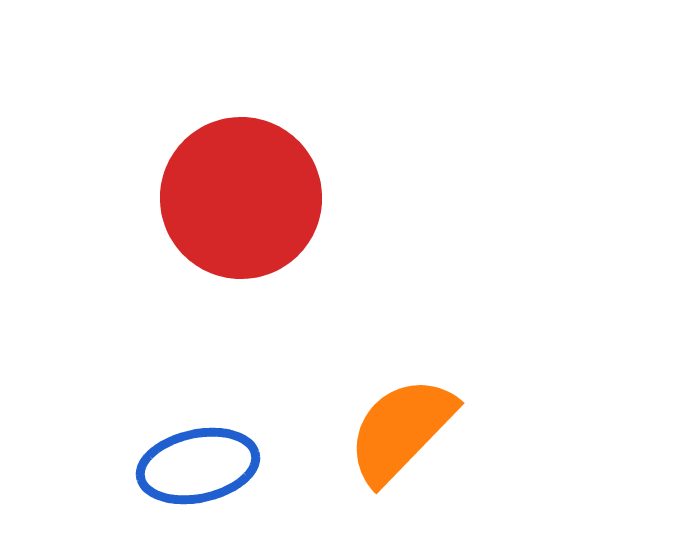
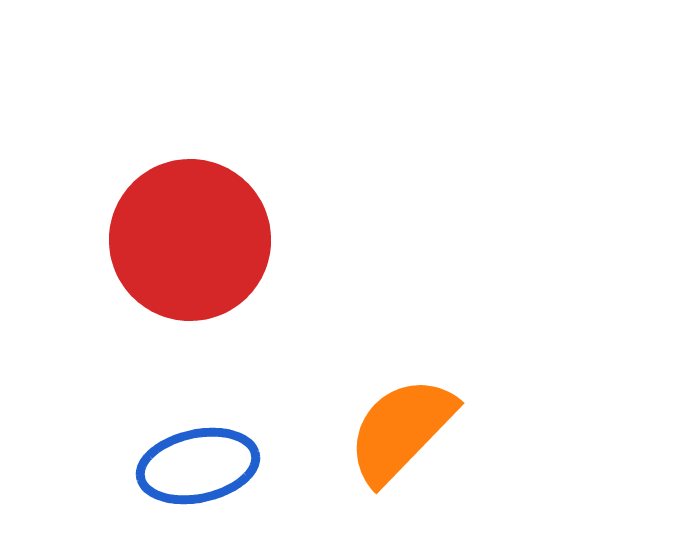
red circle: moved 51 px left, 42 px down
